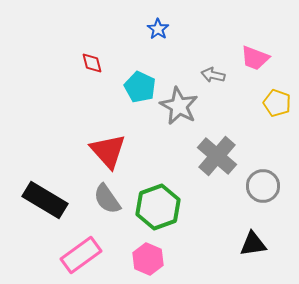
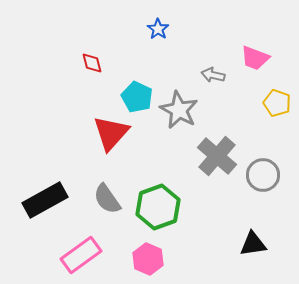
cyan pentagon: moved 3 px left, 10 px down
gray star: moved 4 px down
red triangle: moved 3 px right, 18 px up; rotated 24 degrees clockwise
gray circle: moved 11 px up
black rectangle: rotated 60 degrees counterclockwise
